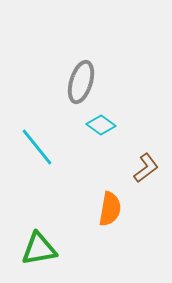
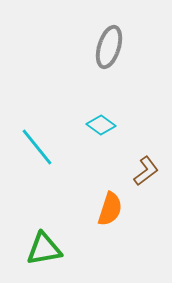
gray ellipse: moved 28 px right, 35 px up
brown L-shape: moved 3 px down
orange semicircle: rotated 8 degrees clockwise
green triangle: moved 5 px right
